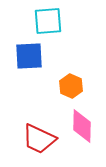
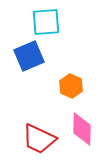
cyan square: moved 2 px left, 1 px down
blue square: rotated 20 degrees counterclockwise
pink diamond: moved 3 px down
